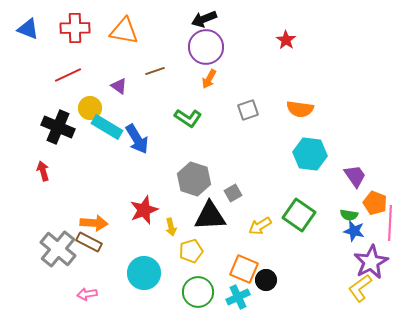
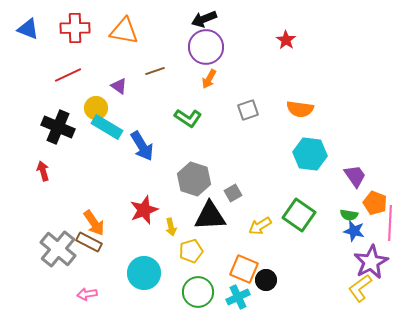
yellow circle at (90, 108): moved 6 px right
blue arrow at (137, 139): moved 5 px right, 7 px down
orange arrow at (94, 223): rotated 52 degrees clockwise
